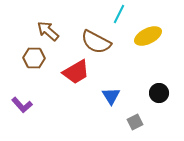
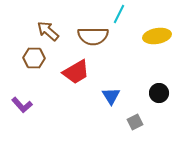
yellow ellipse: moved 9 px right; rotated 16 degrees clockwise
brown semicircle: moved 3 px left, 6 px up; rotated 28 degrees counterclockwise
